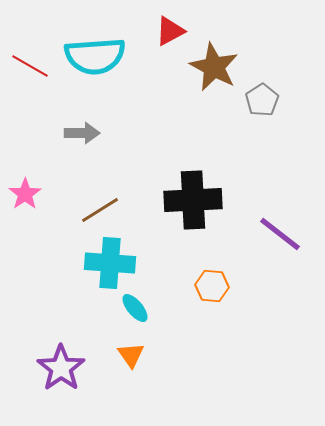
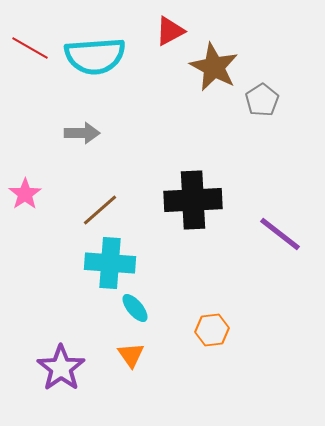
red line: moved 18 px up
brown line: rotated 9 degrees counterclockwise
orange hexagon: moved 44 px down; rotated 12 degrees counterclockwise
